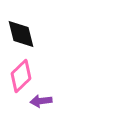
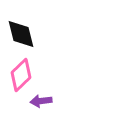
pink diamond: moved 1 px up
